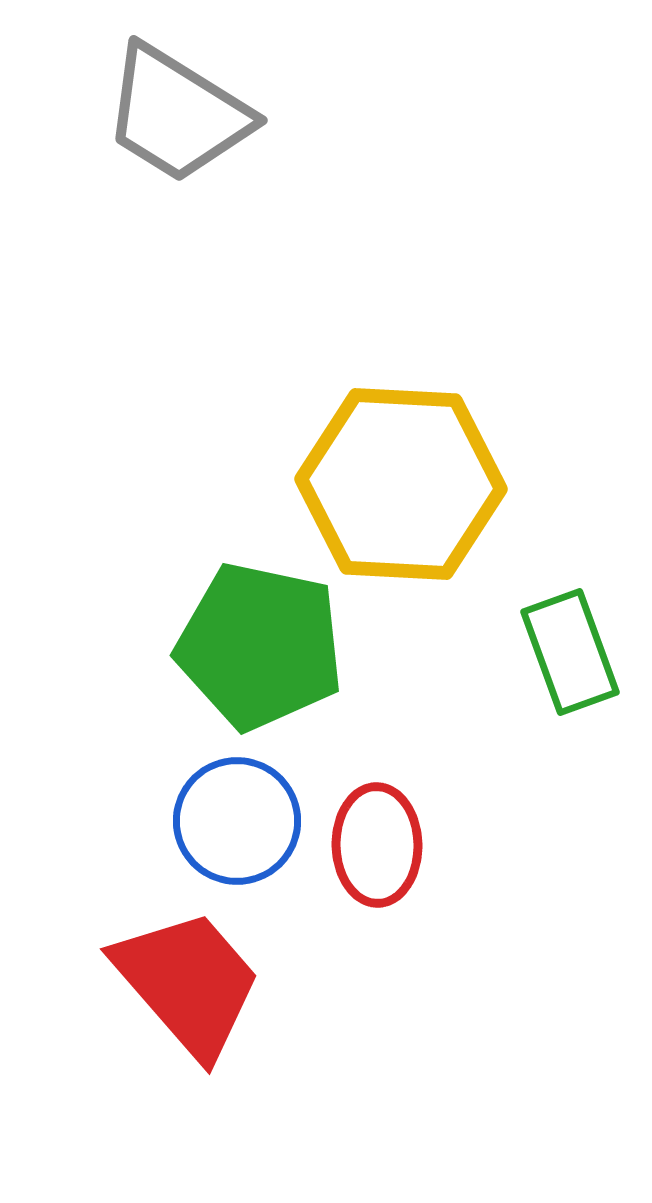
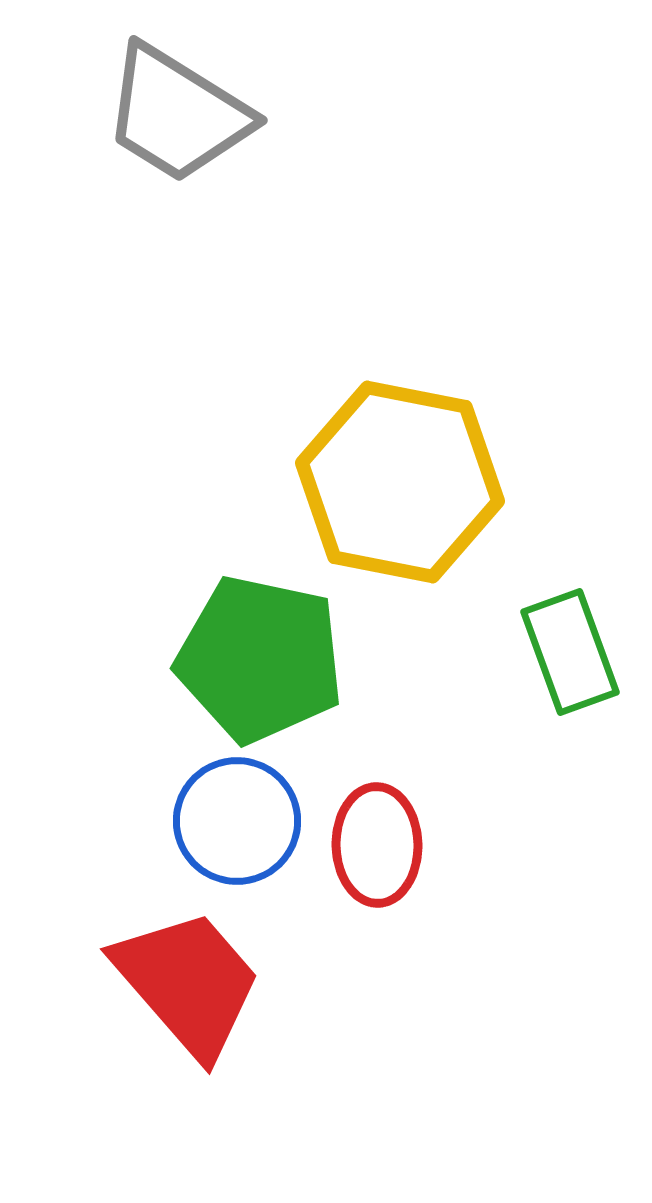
yellow hexagon: moved 1 px left, 2 px up; rotated 8 degrees clockwise
green pentagon: moved 13 px down
